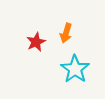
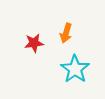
red star: moved 2 px left, 1 px down; rotated 18 degrees clockwise
